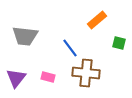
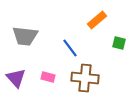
brown cross: moved 1 px left, 5 px down
purple triangle: rotated 20 degrees counterclockwise
